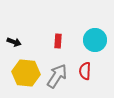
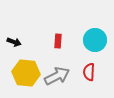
red semicircle: moved 4 px right, 1 px down
gray arrow: rotated 30 degrees clockwise
